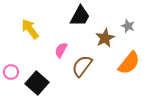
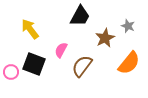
black square: moved 3 px left, 19 px up; rotated 20 degrees counterclockwise
